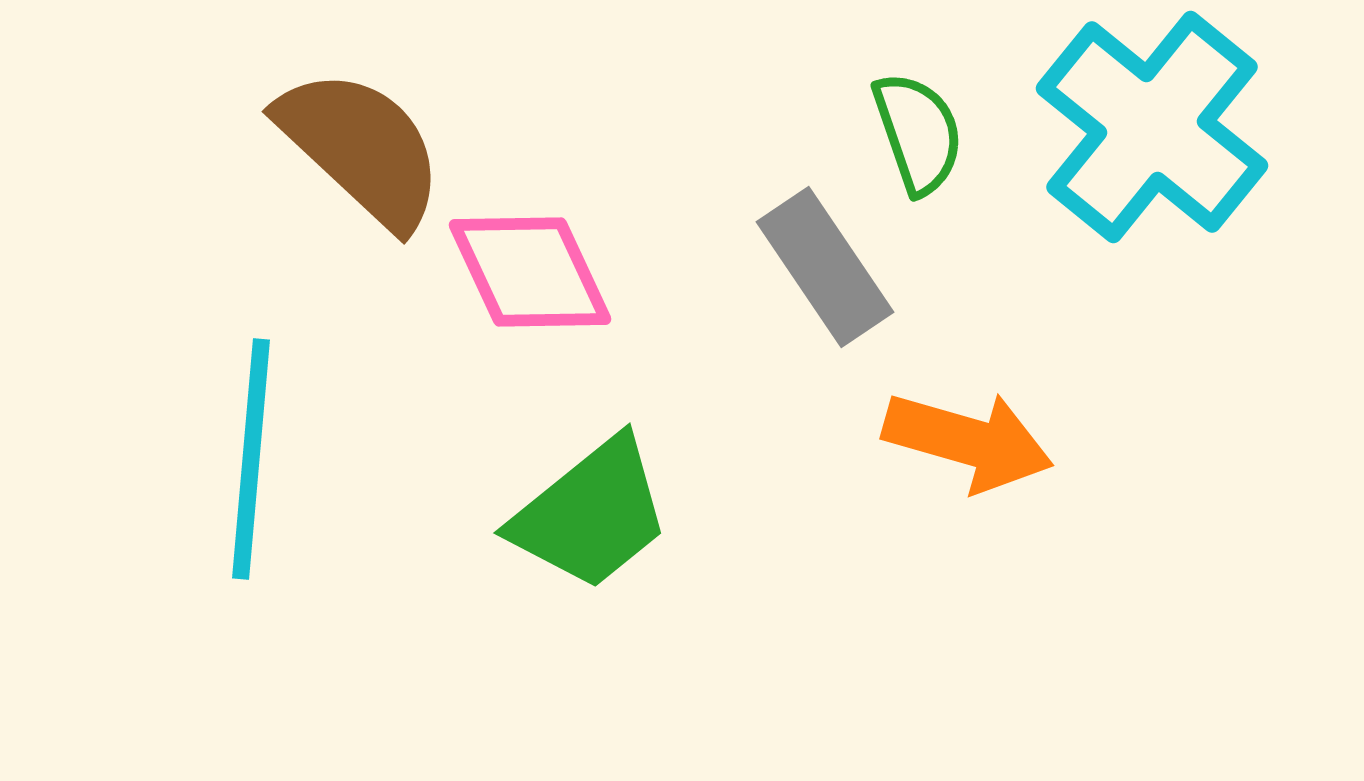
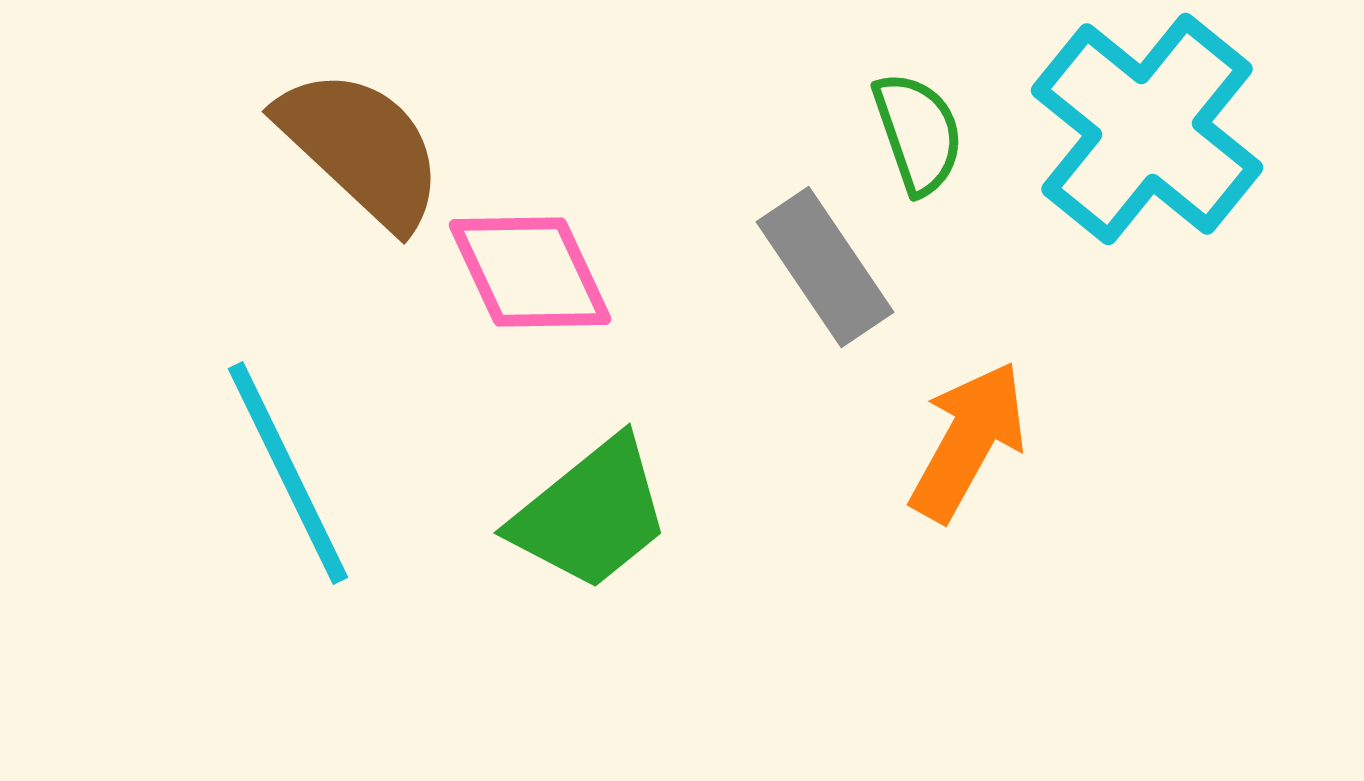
cyan cross: moved 5 px left, 2 px down
orange arrow: rotated 77 degrees counterclockwise
cyan line: moved 37 px right, 14 px down; rotated 31 degrees counterclockwise
